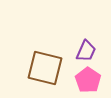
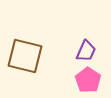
brown square: moved 20 px left, 12 px up
